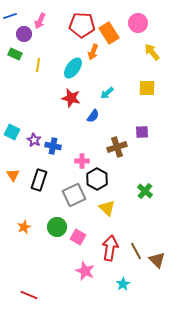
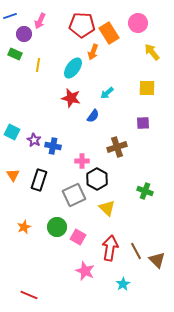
purple square: moved 1 px right, 9 px up
green cross: rotated 21 degrees counterclockwise
